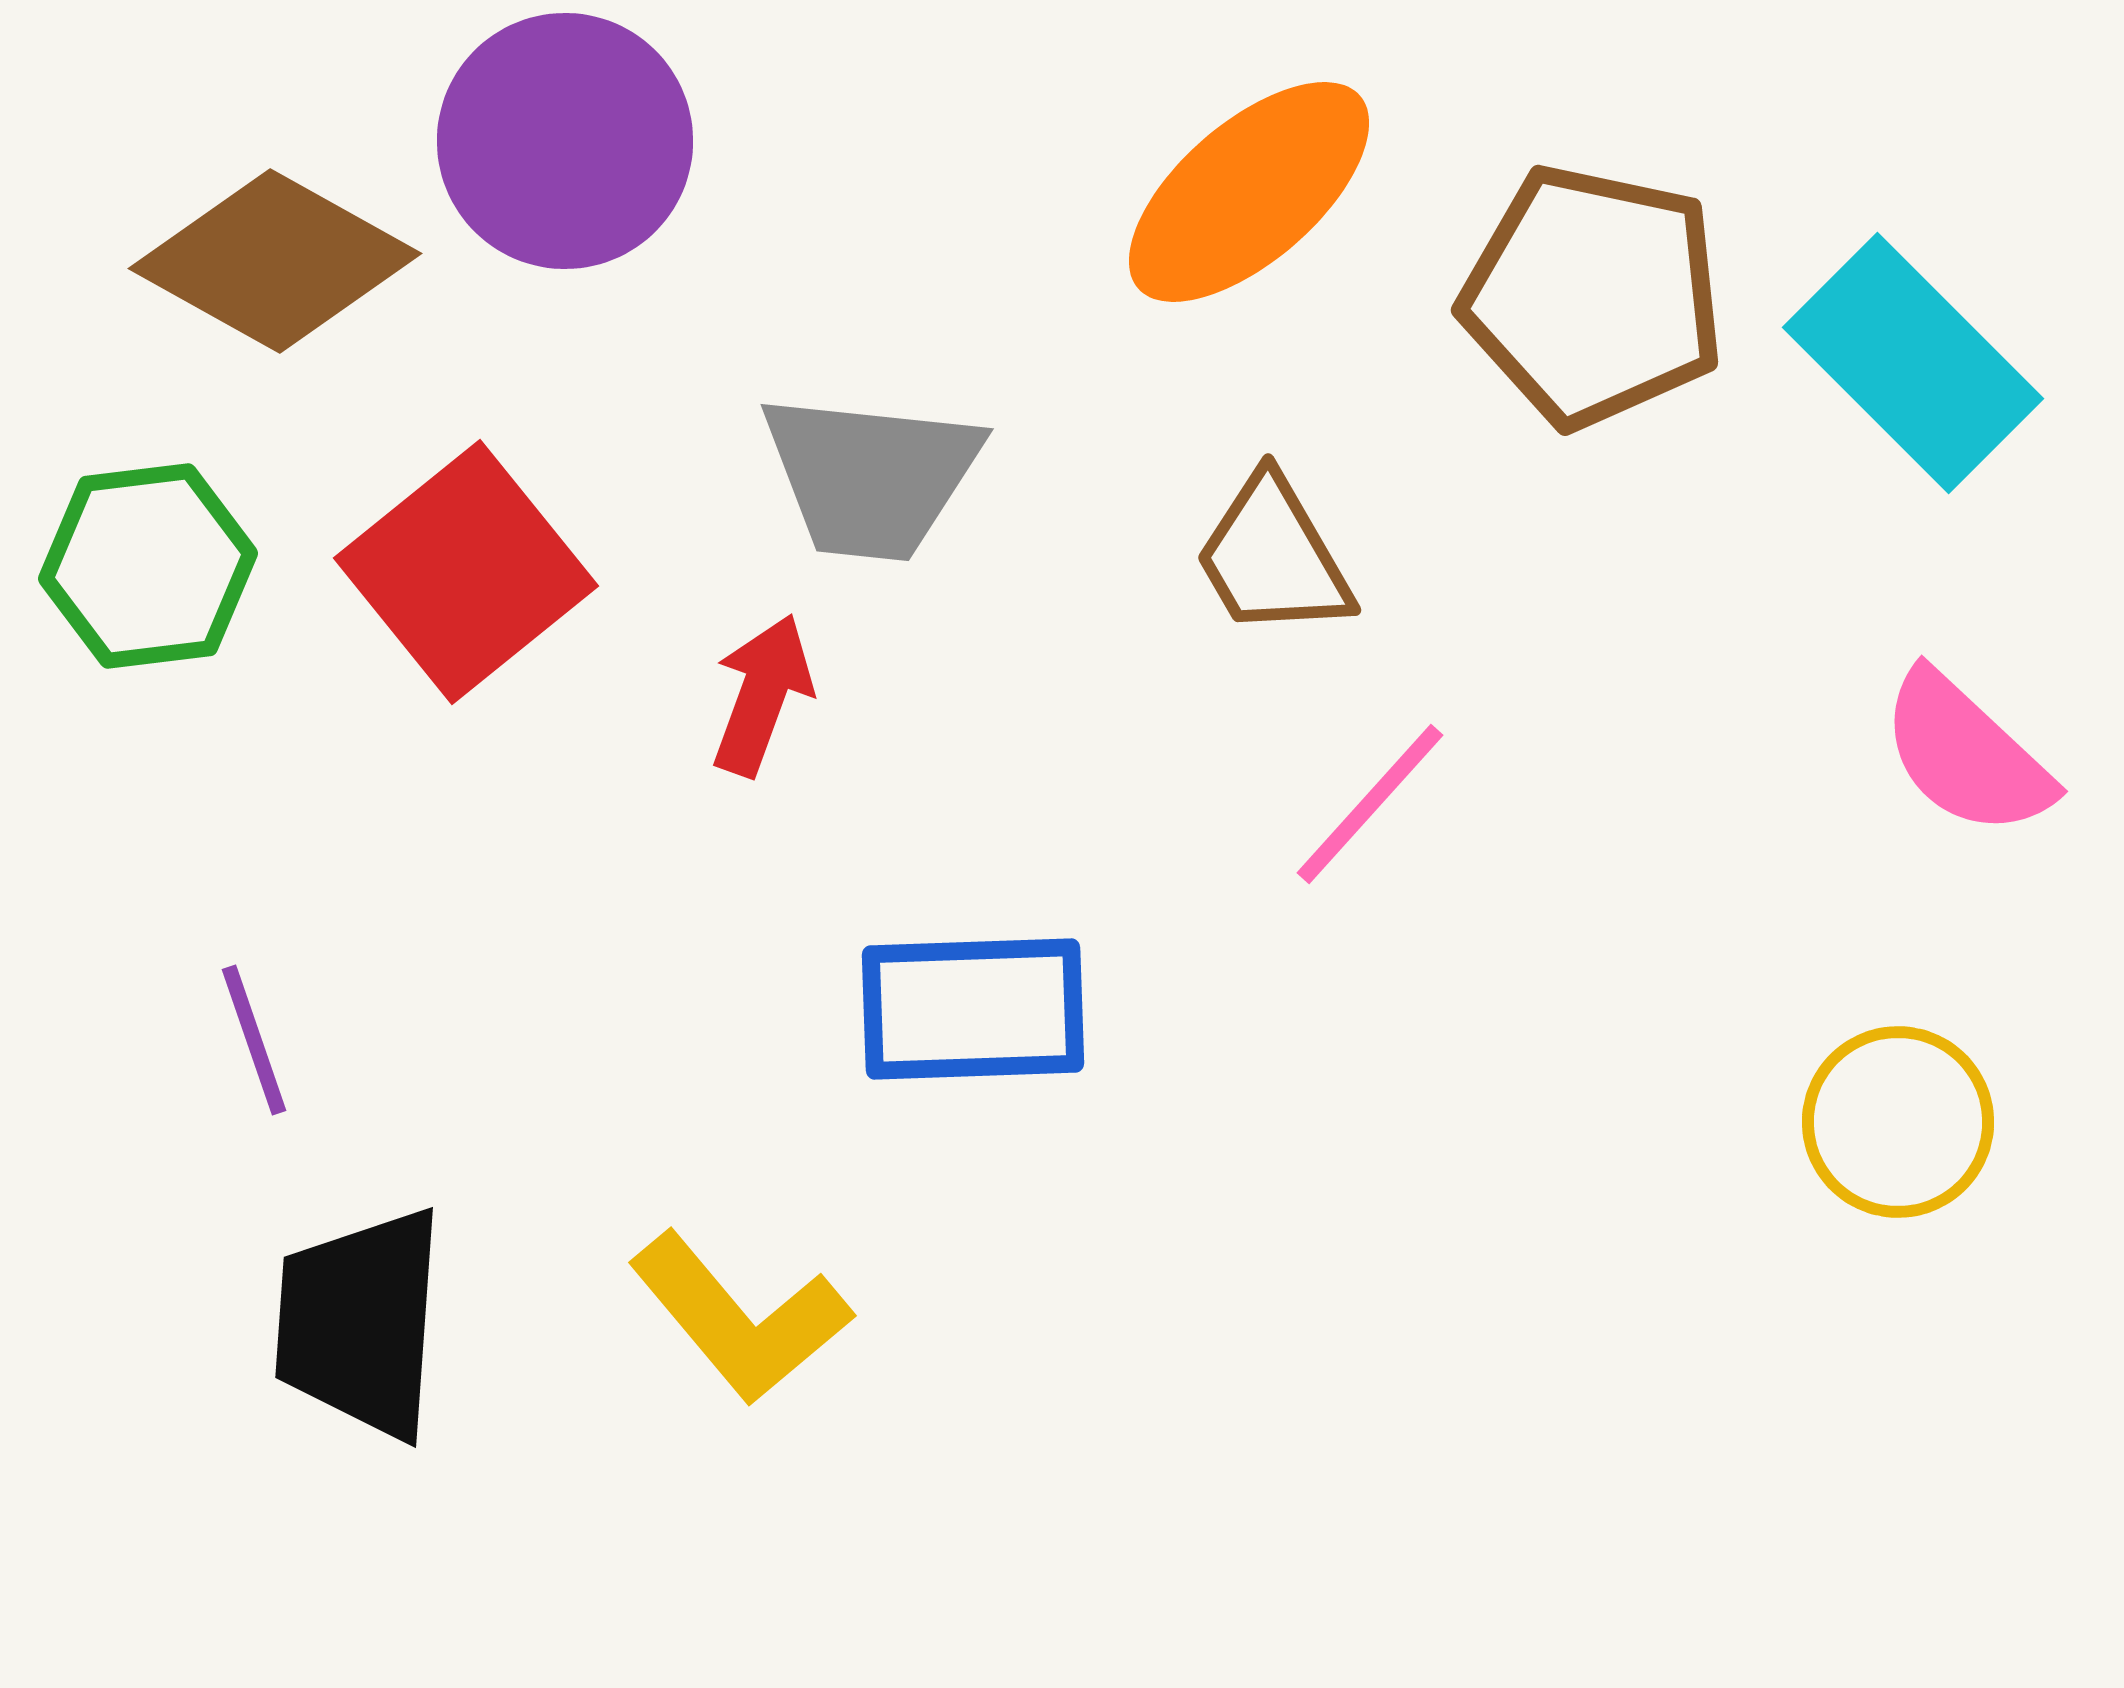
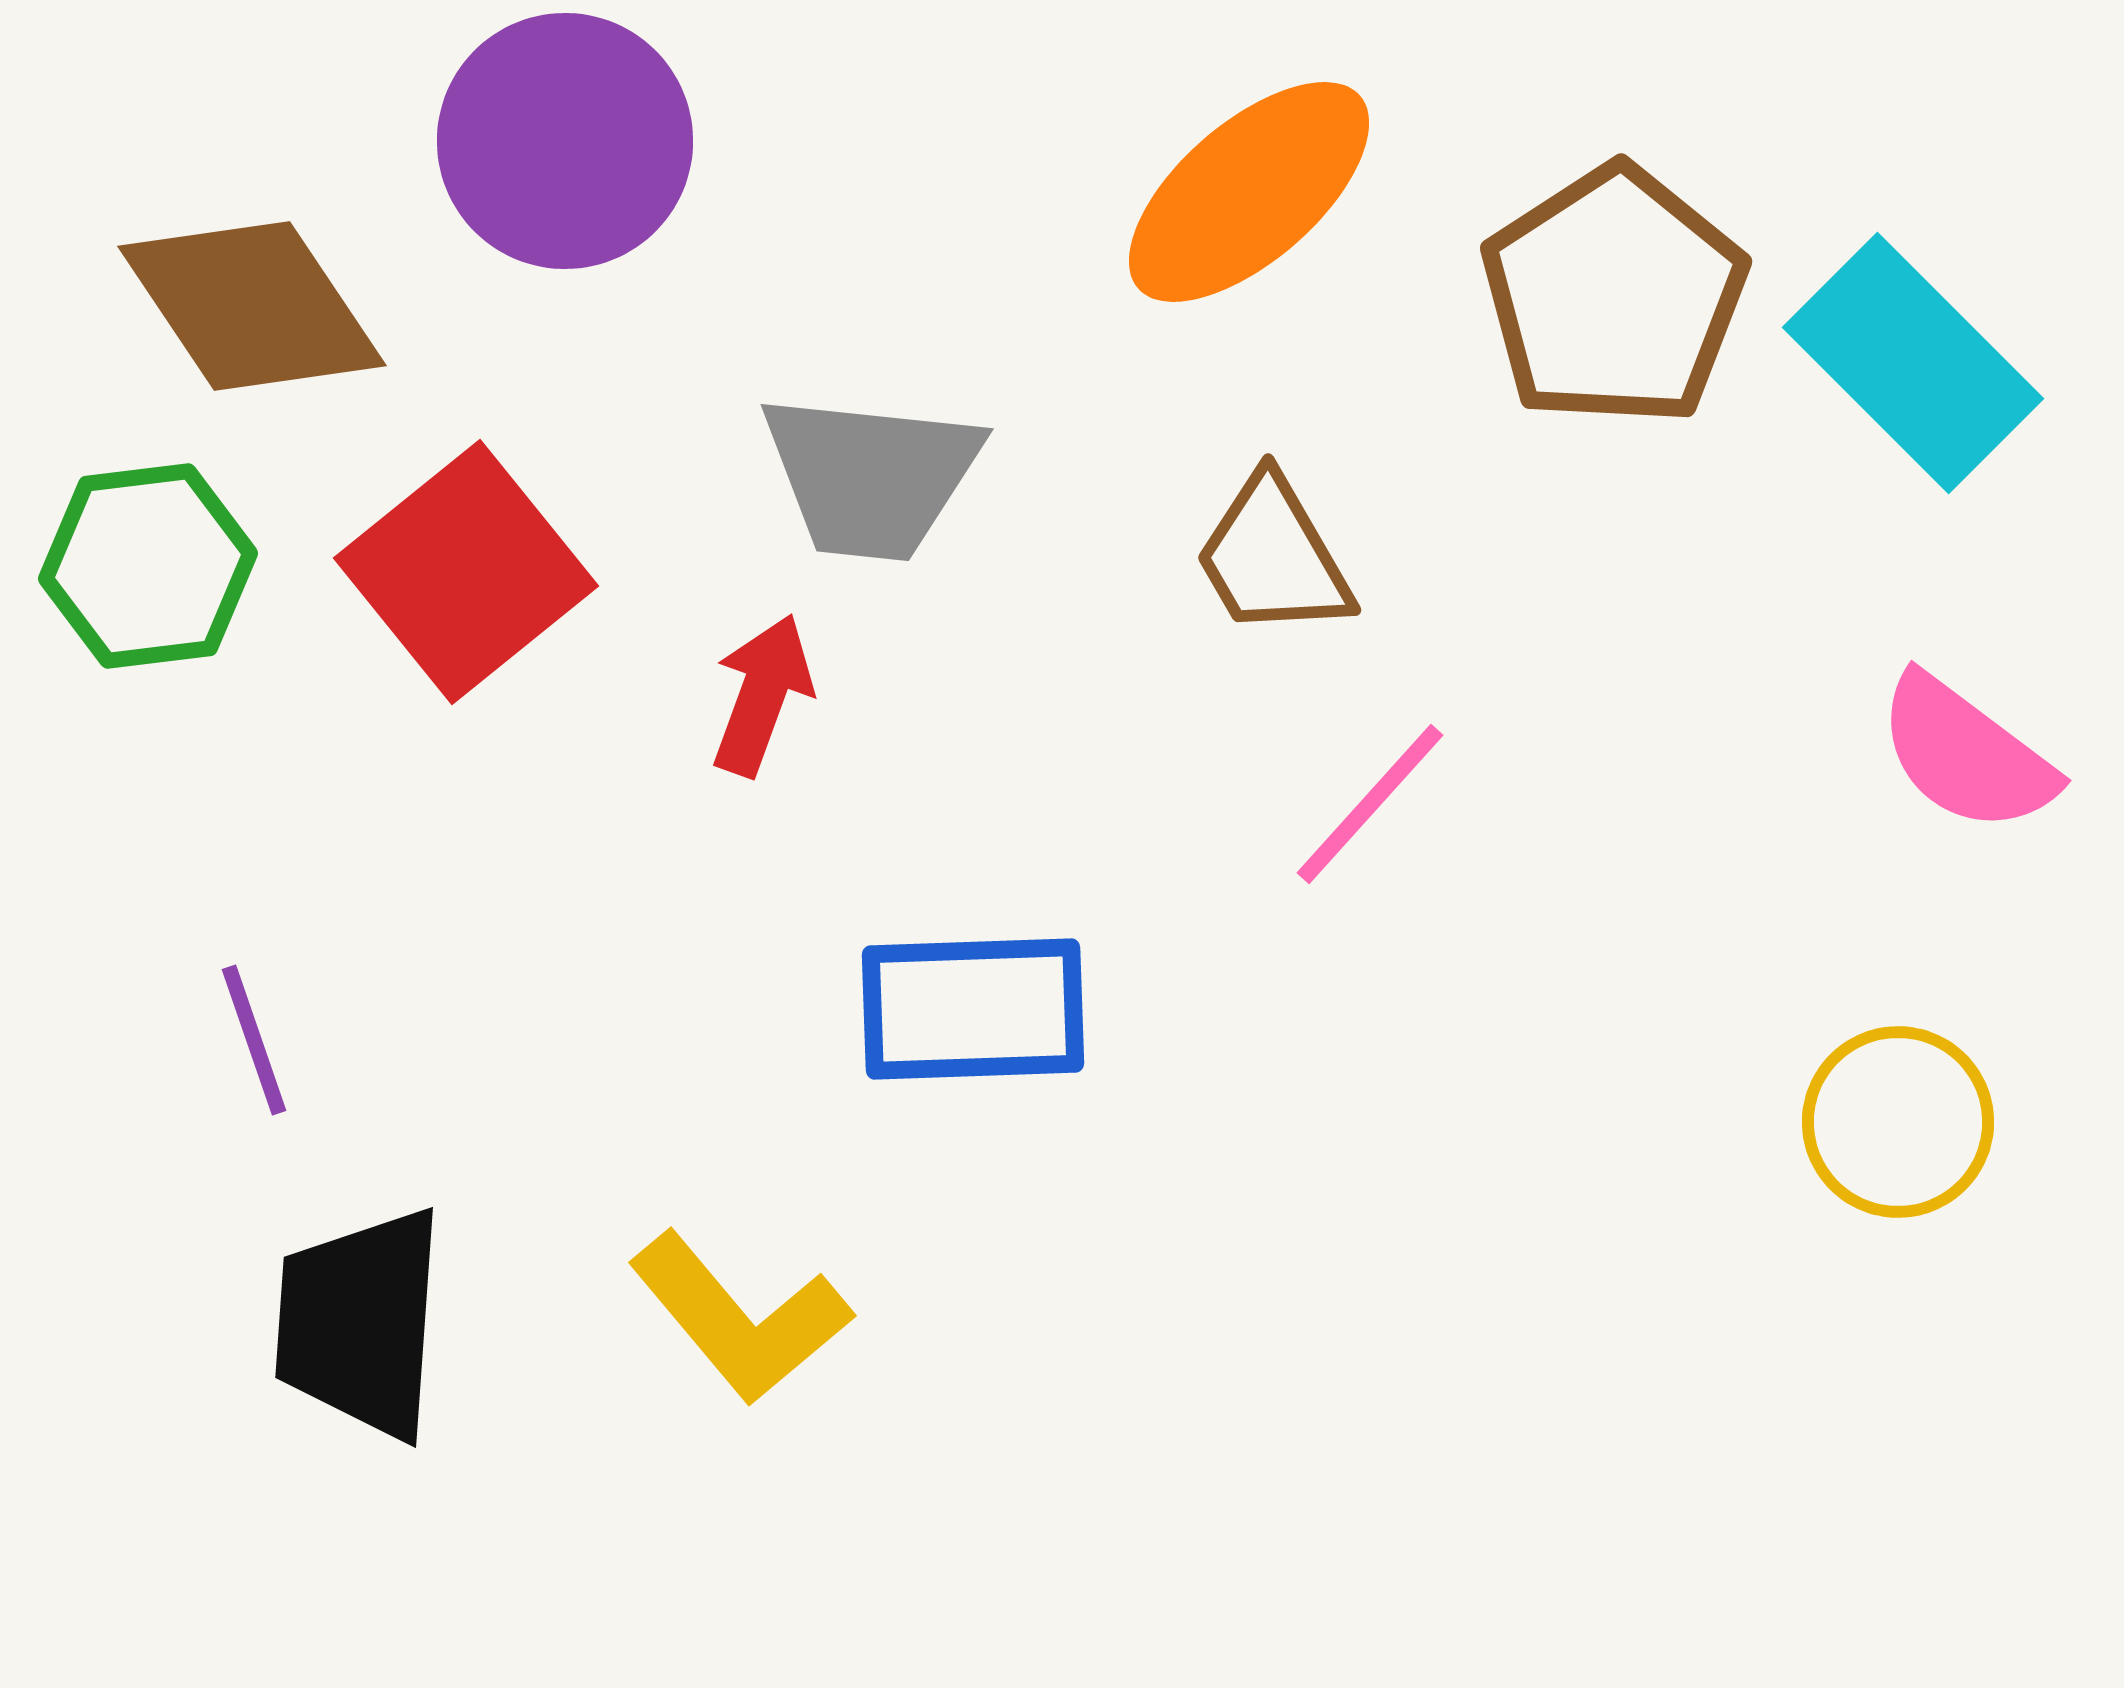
brown diamond: moved 23 px left, 45 px down; rotated 27 degrees clockwise
brown pentagon: moved 21 px right; rotated 27 degrees clockwise
pink semicircle: rotated 6 degrees counterclockwise
